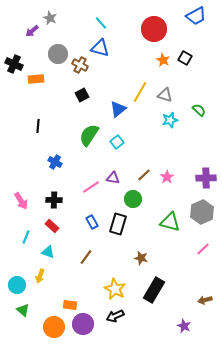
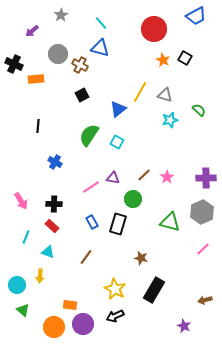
gray star at (50, 18): moved 11 px right, 3 px up; rotated 16 degrees clockwise
cyan square at (117, 142): rotated 24 degrees counterclockwise
black cross at (54, 200): moved 4 px down
yellow arrow at (40, 276): rotated 16 degrees counterclockwise
